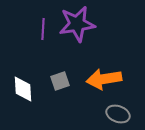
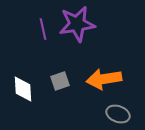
purple line: rotated 15 degrees counterclockwise
